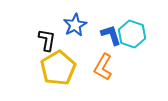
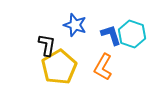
blue star: rotated 25 degrees counterclockwise
black L-shape: moved 5 px down
yellow pentagon: moved 1 px right, 1 px up
